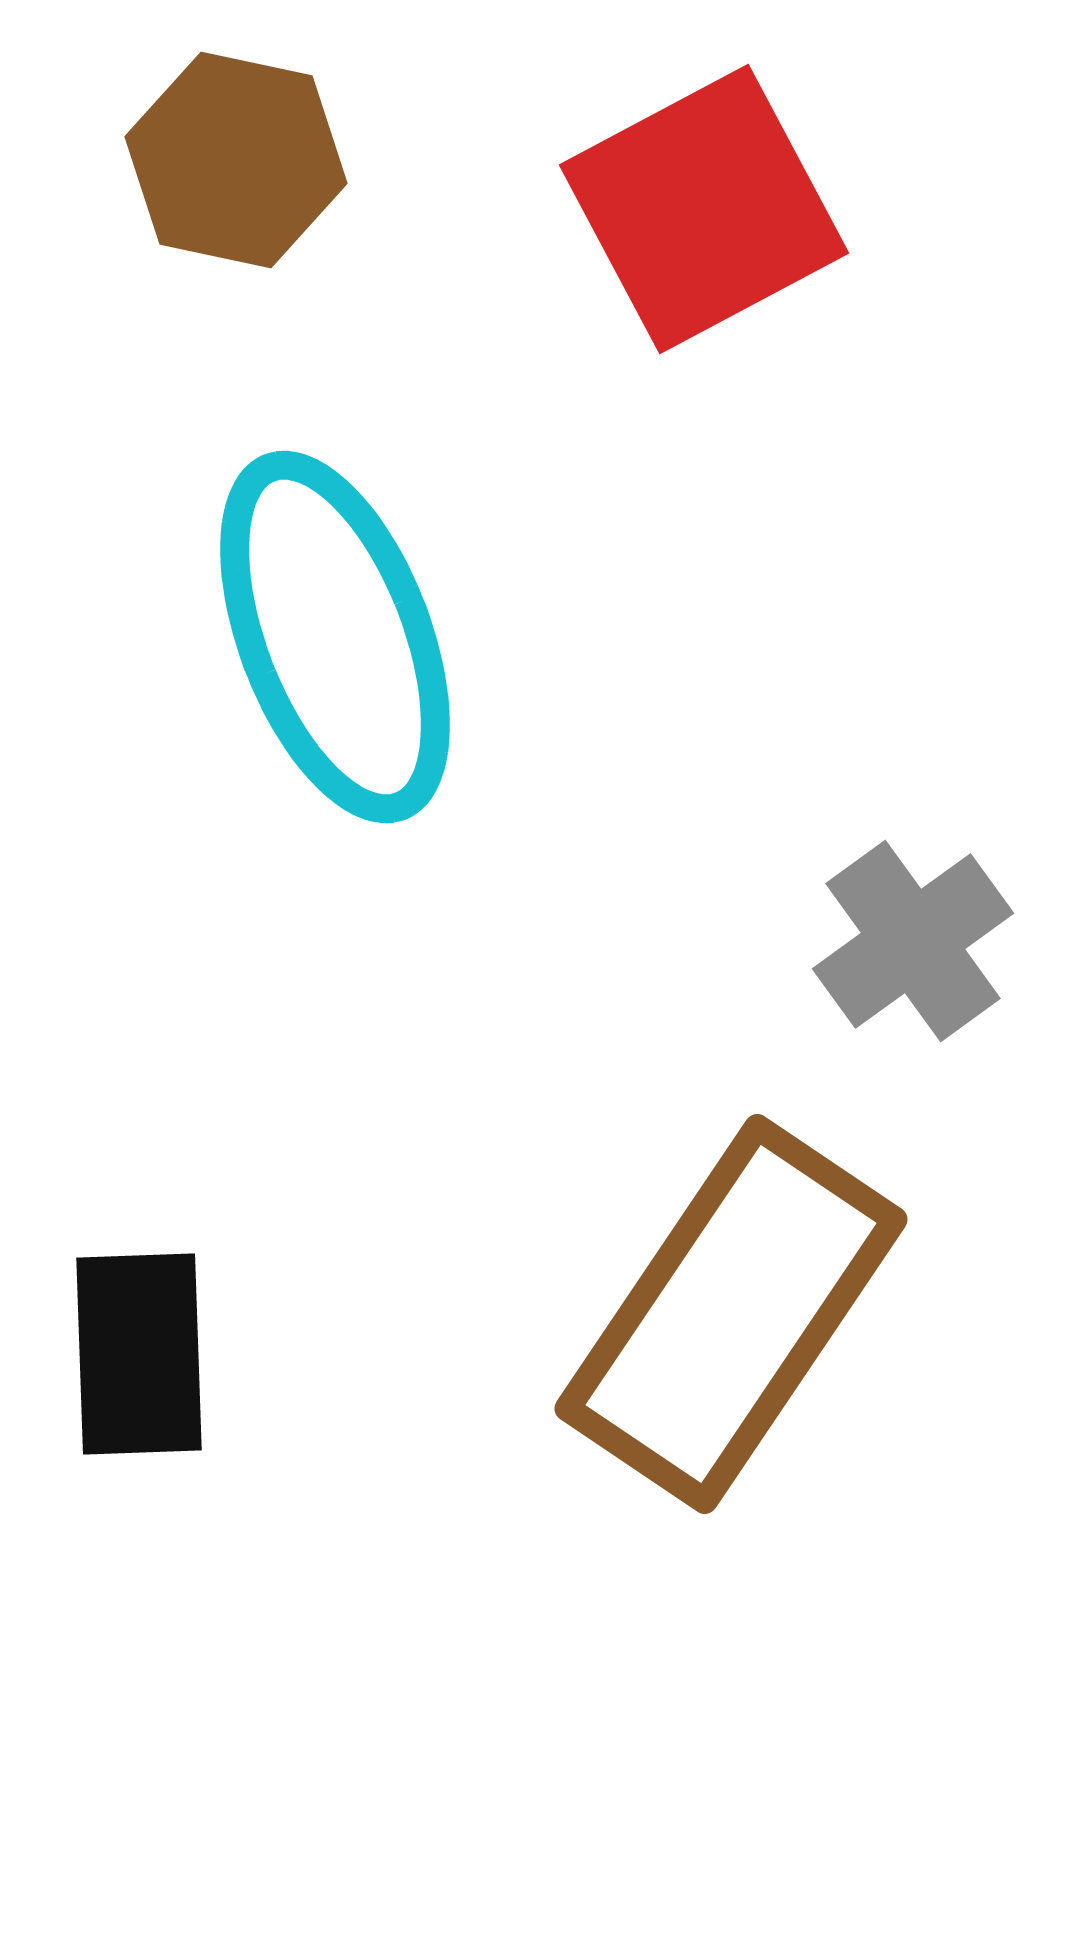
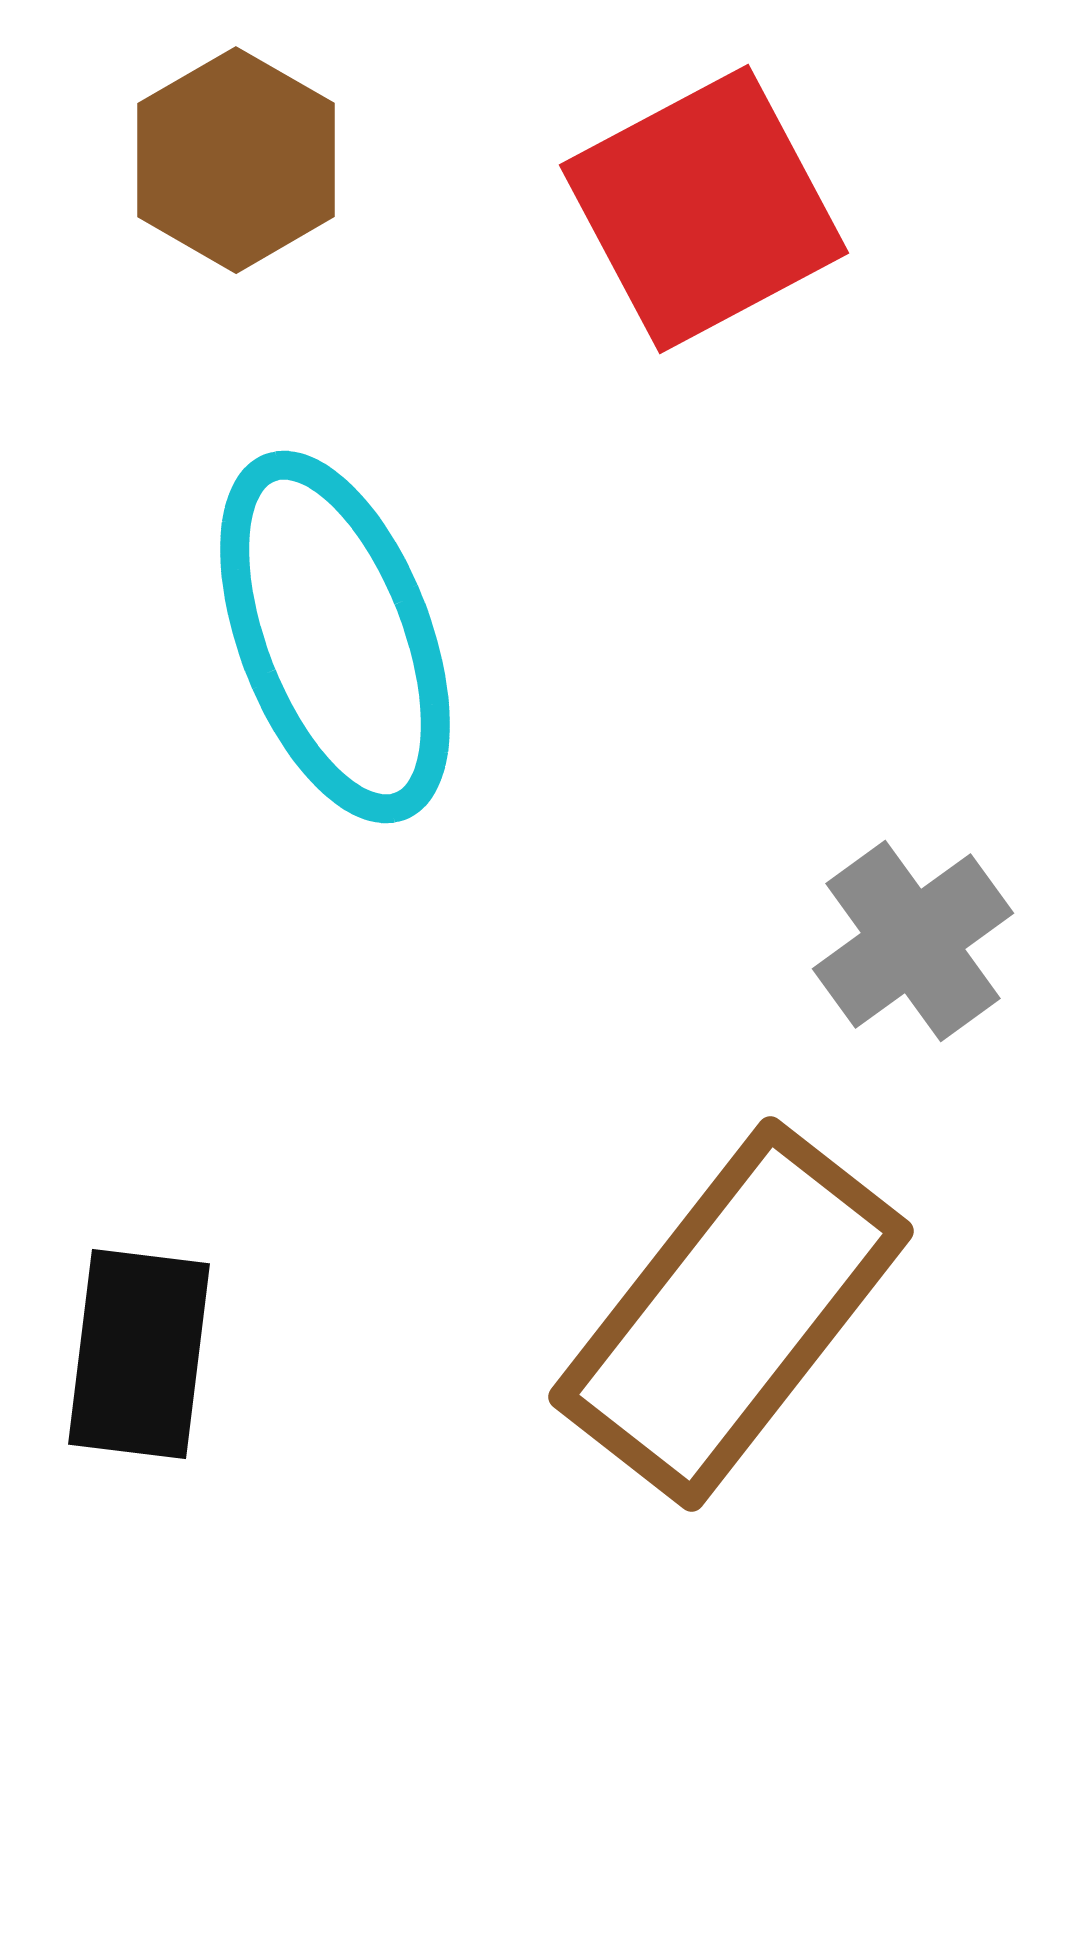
brown hexagon: rotated 18 degrees clockwise
brown rectangle: rotated 4 degrees clockwise
black rectangle: rotated 9 degrees clockwise
